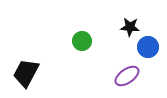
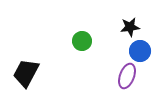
black star: rotated 12 degrees counterclockwise
blue circle: moved 8 px left, 4 px down
purple ellipse: rotated 35 degrees counterclockwise
